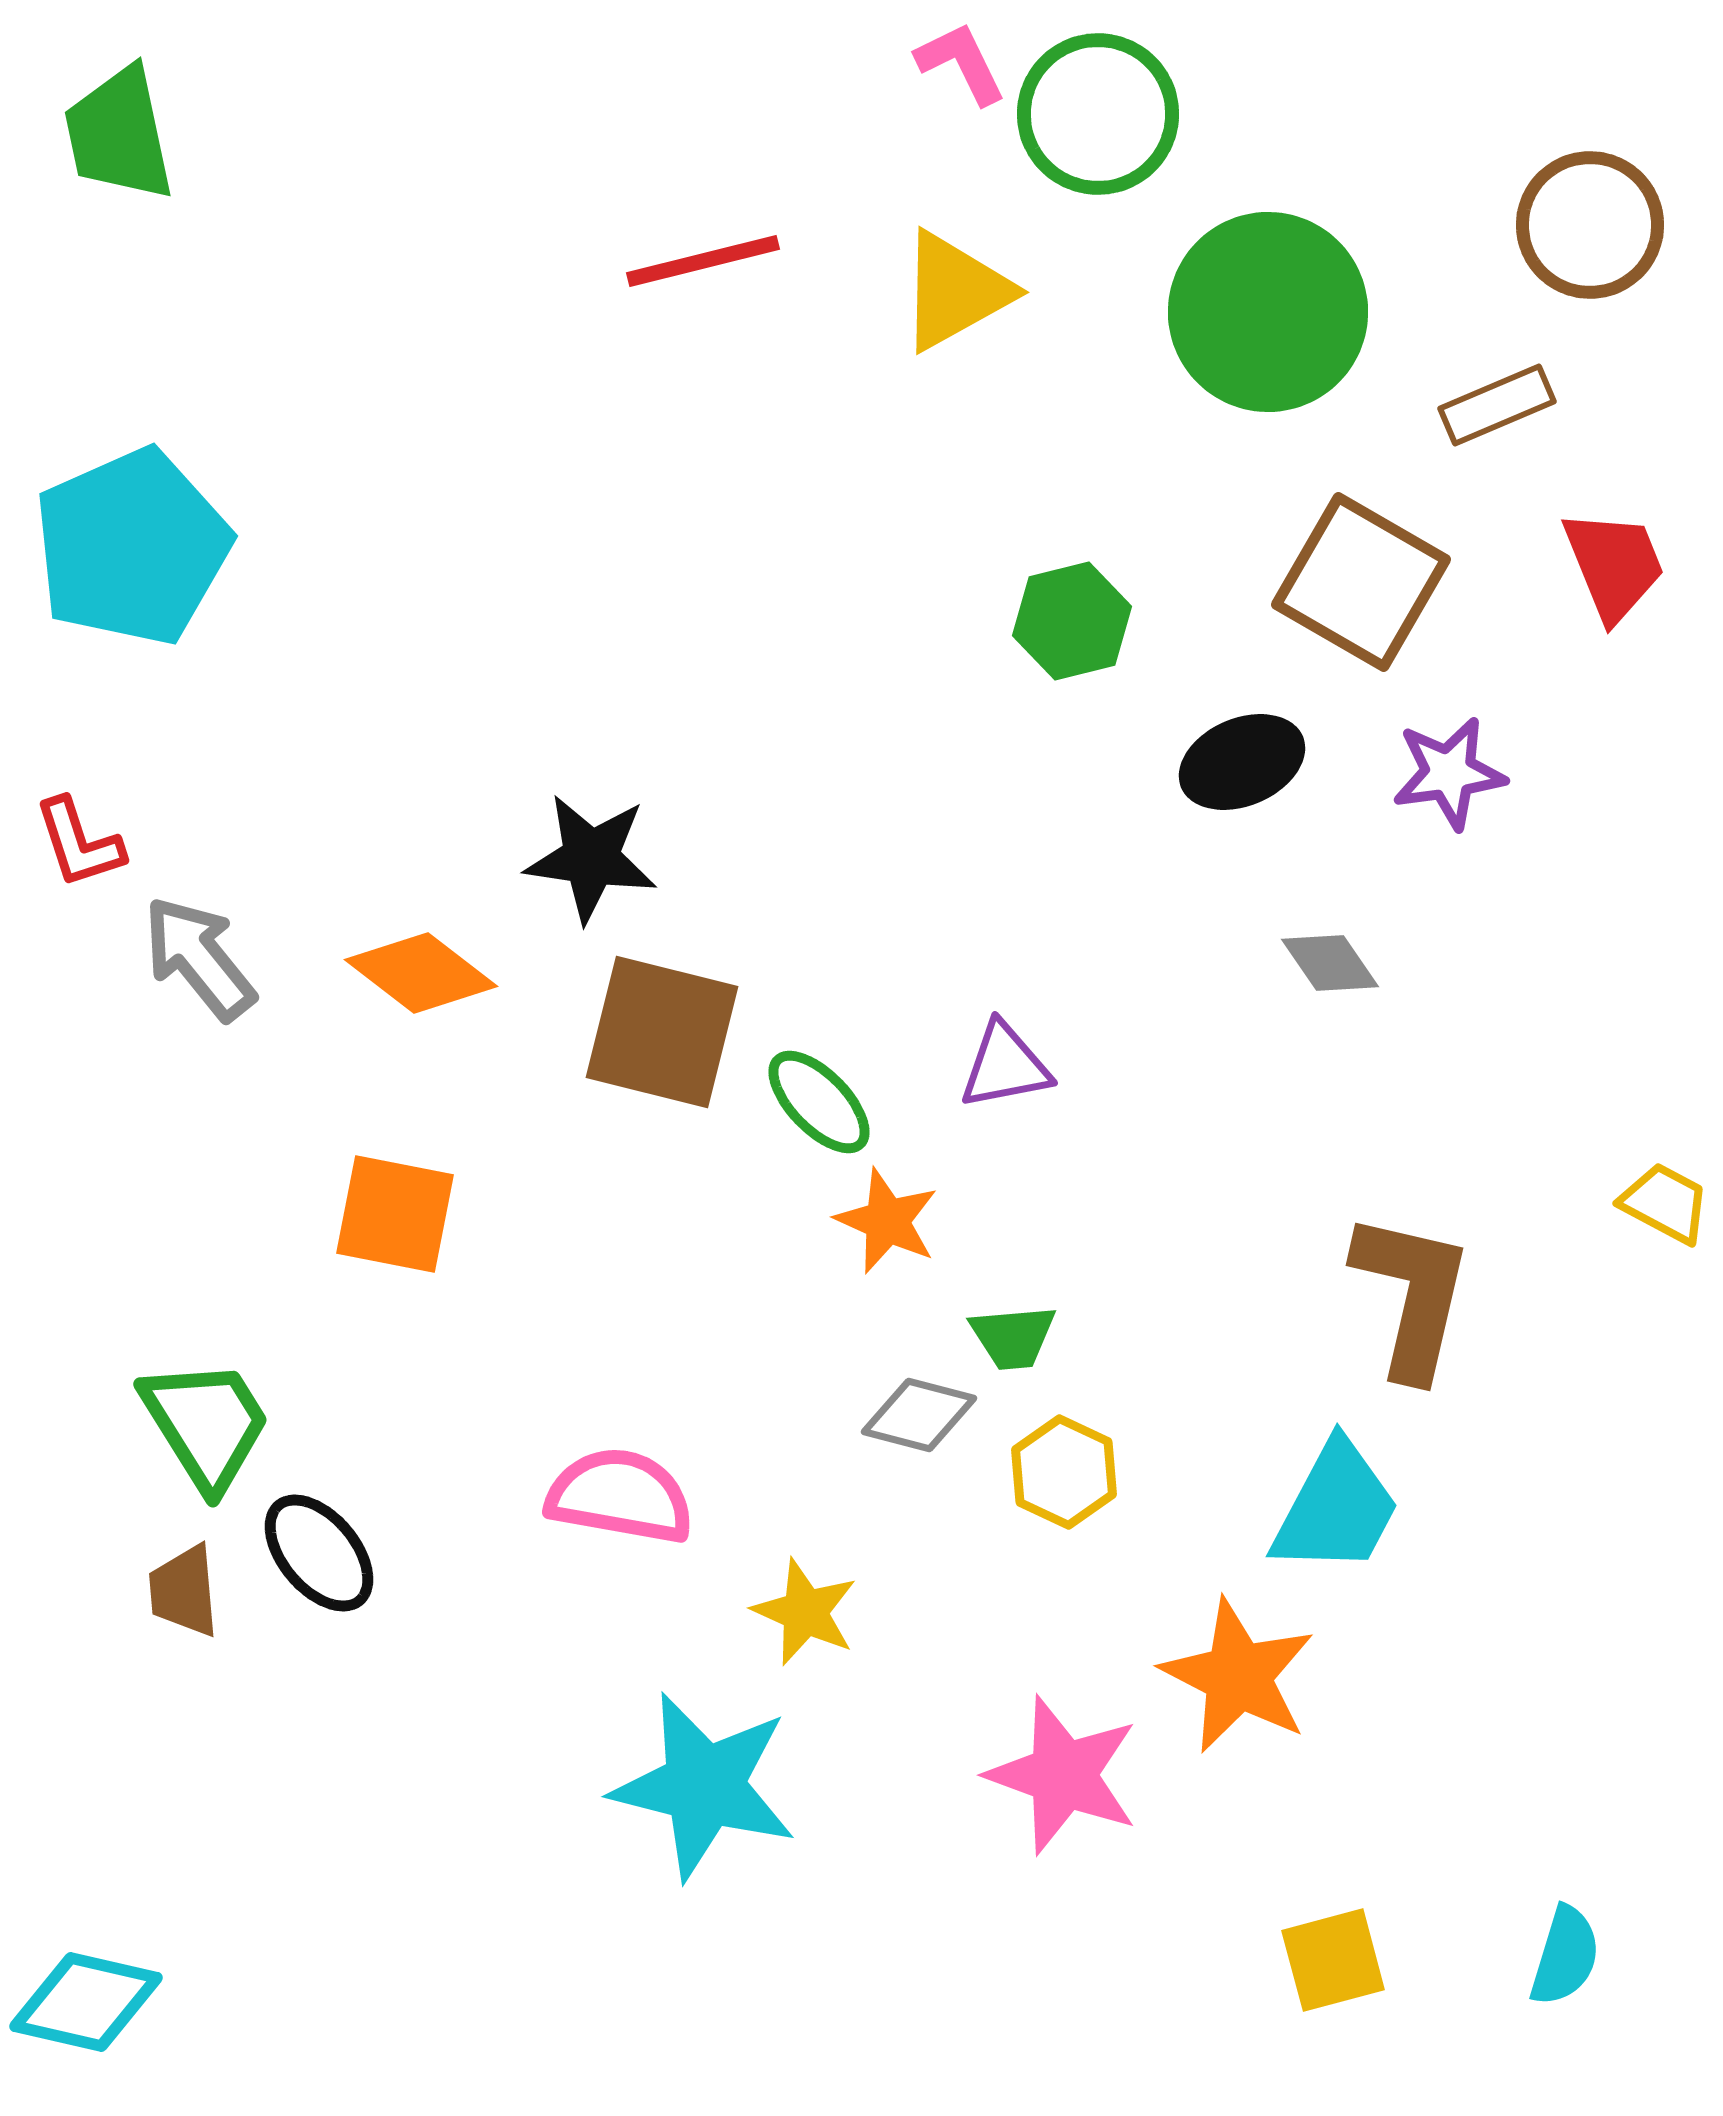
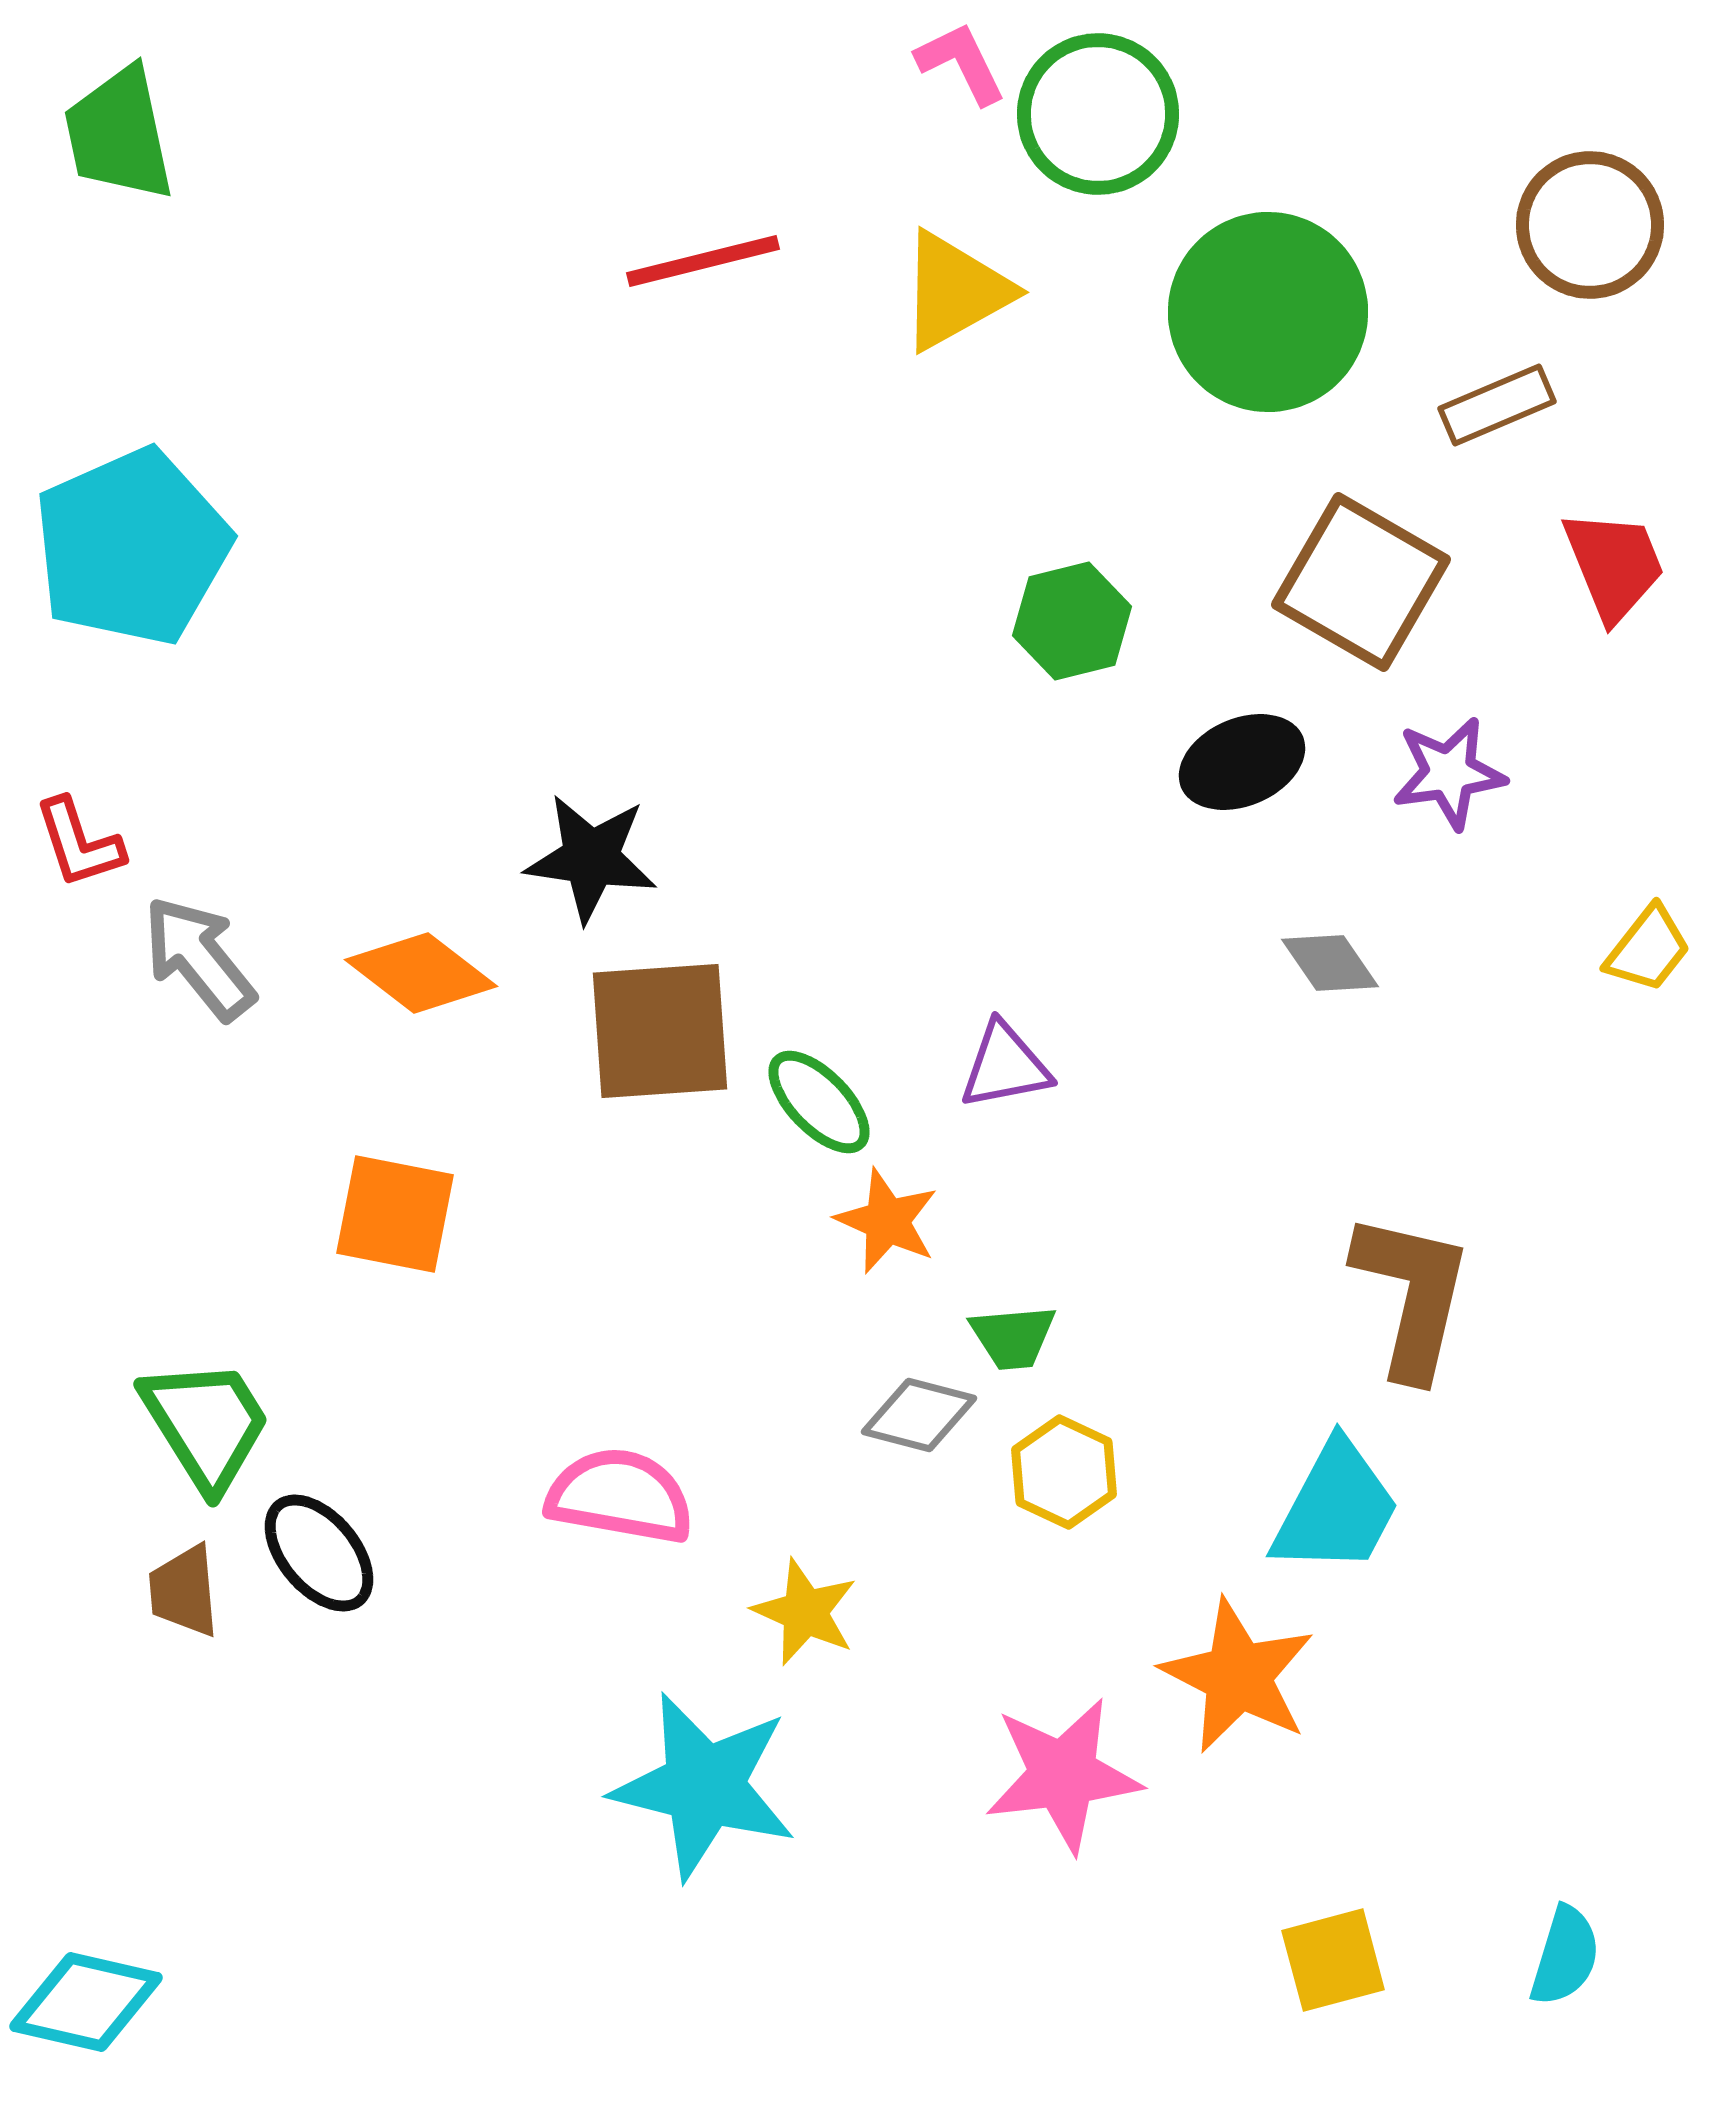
brown square at (662, 1032): moved 2 px left, 1 px up; rotated 18 degrees counterclockwise
yellow trapezoid at (1665, 1203): moved 17 px left, 254 px up; rotated 100 degrees clockwise
pink star at (1063, 1775): rotated 27 degrees counterclockwise
